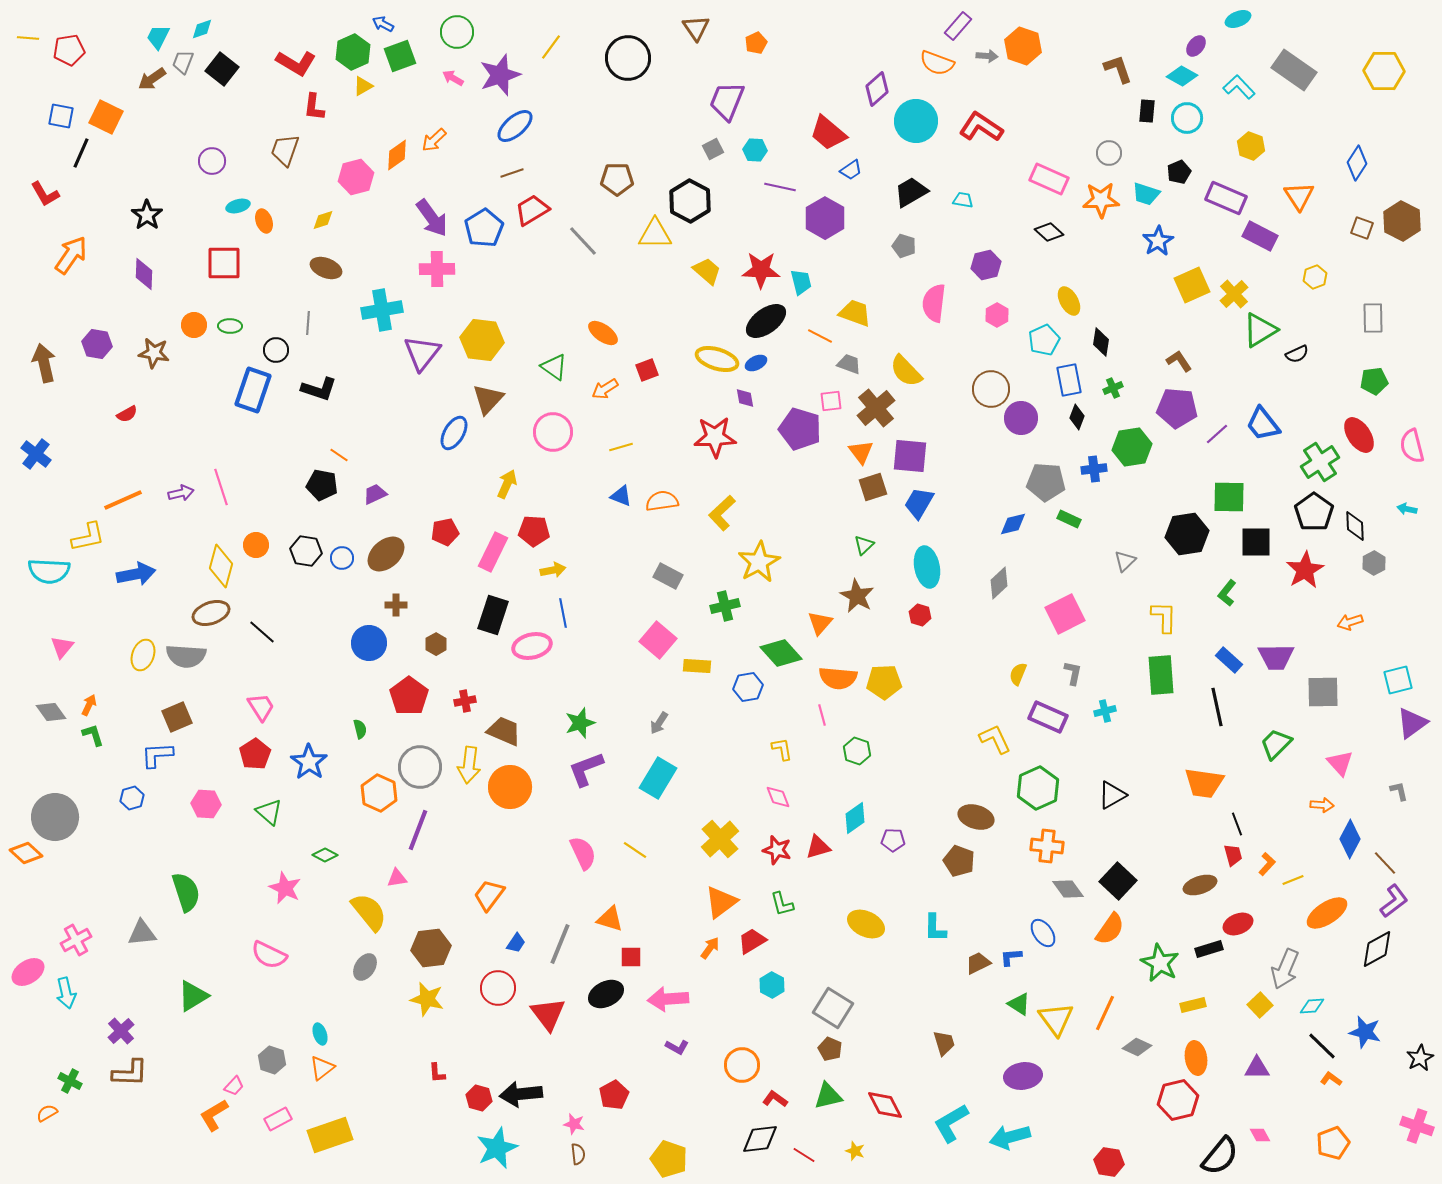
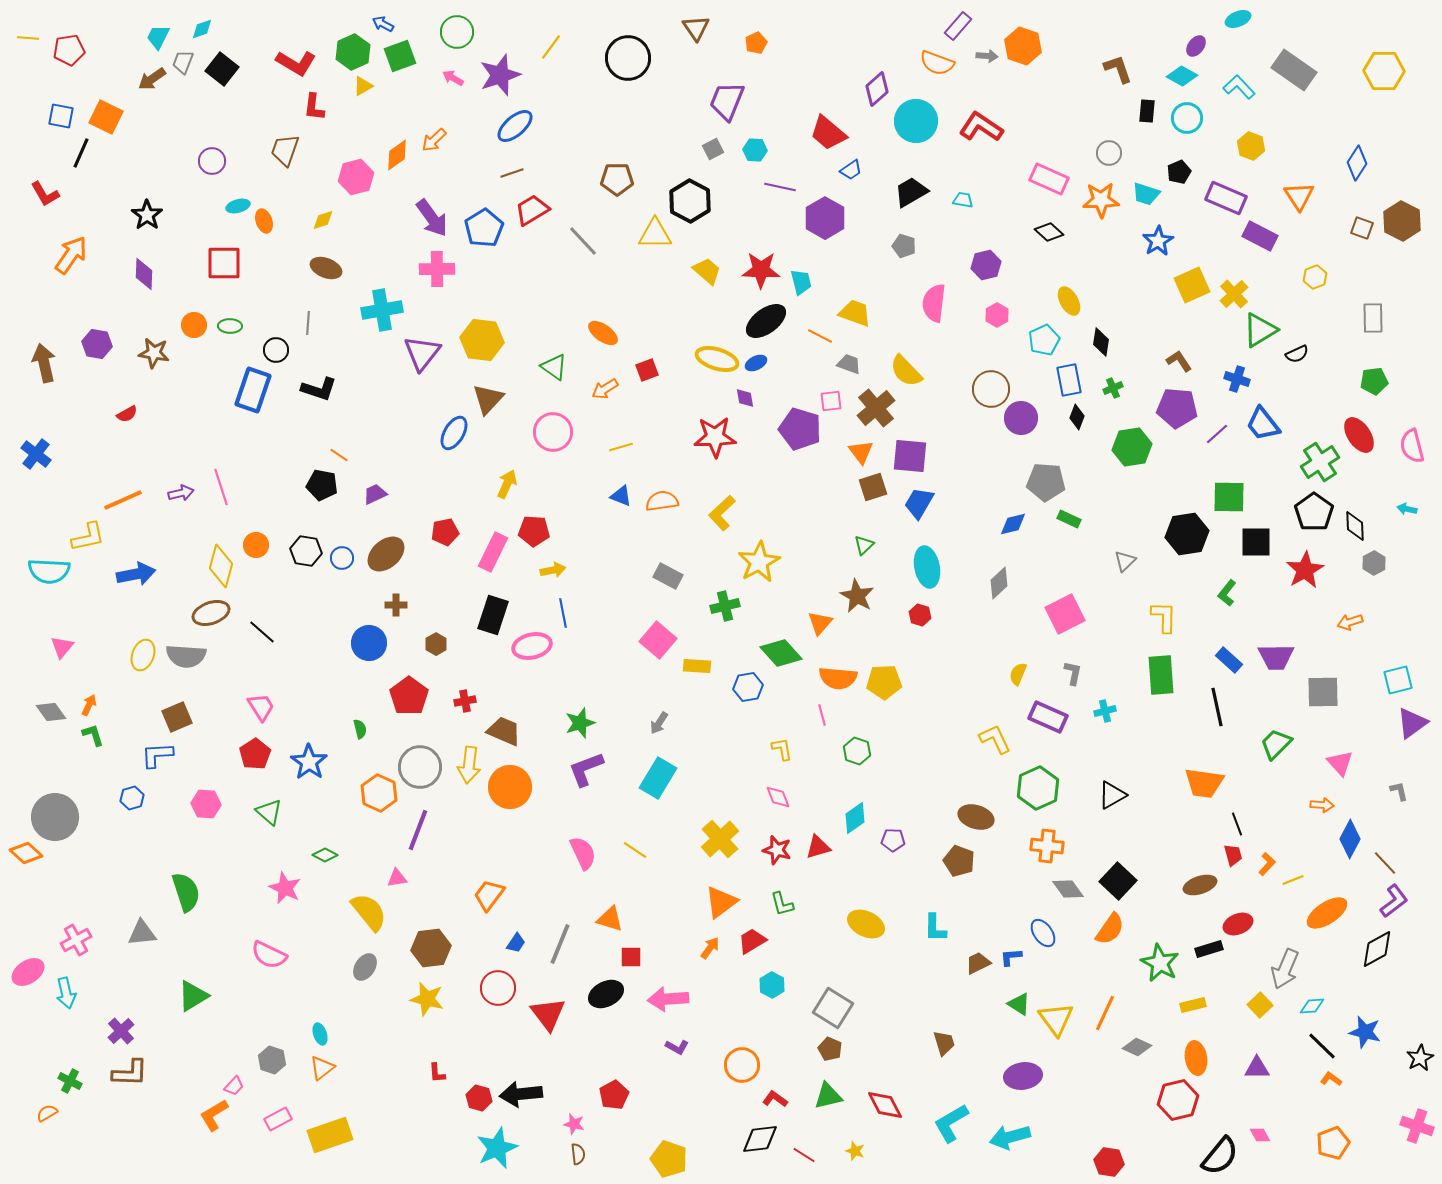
blue cross at (1094, 469): moved 143 px right, 90 px up; rotated 25 degrees clockwise
